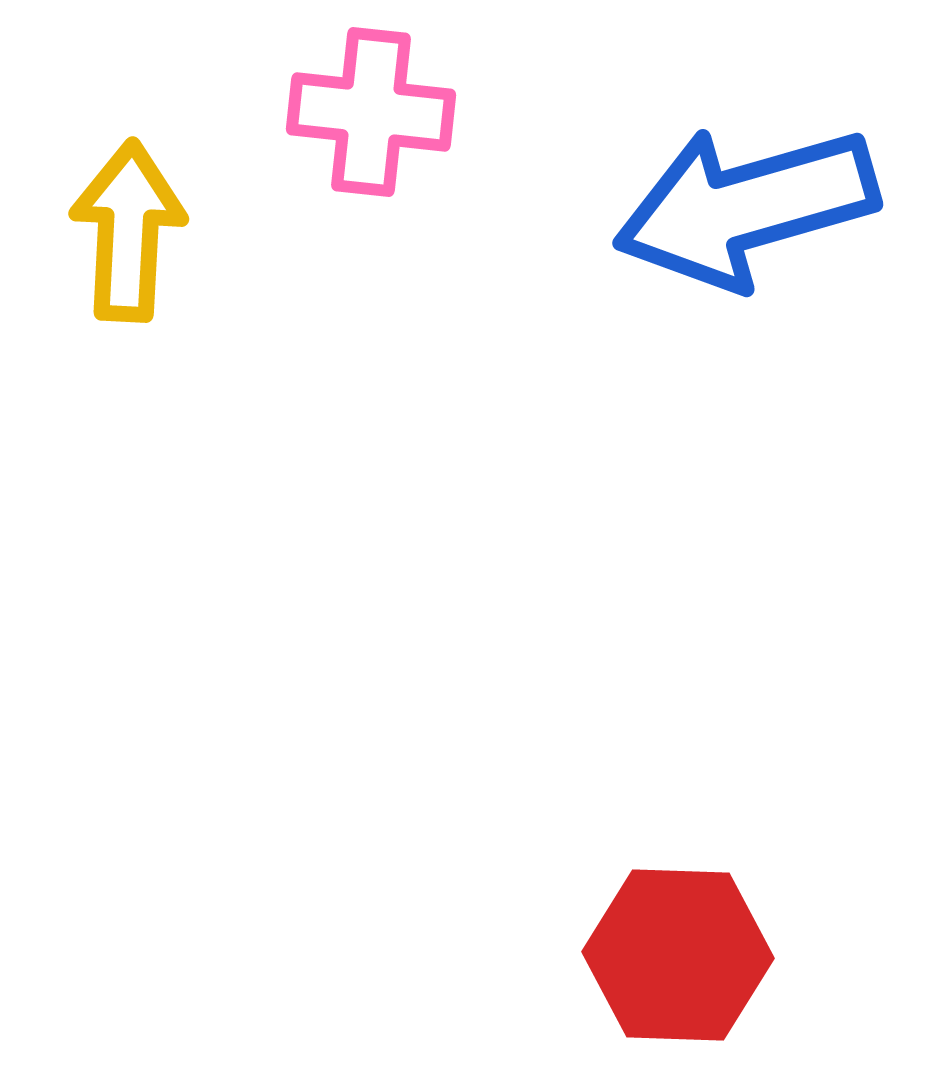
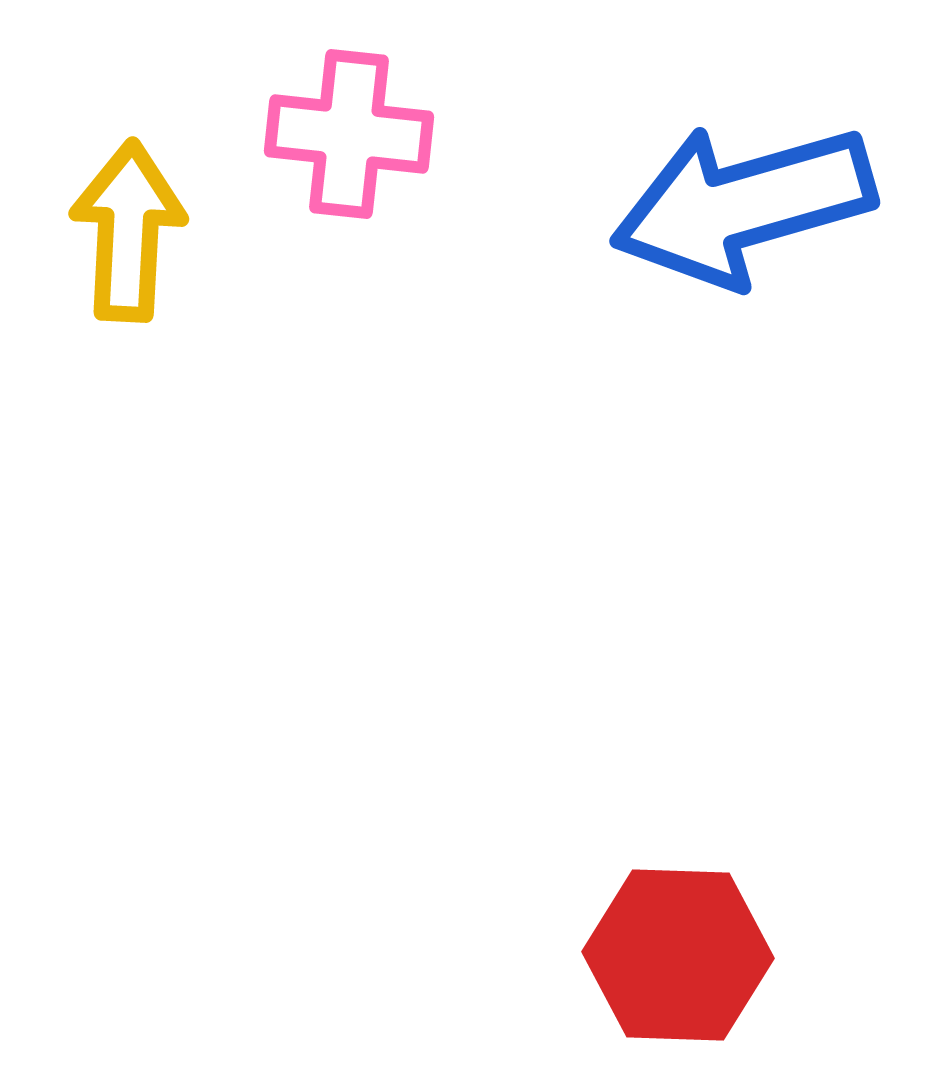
pink cross: moved 22 px left, 22 px down
blue arrow: moved 3 px left, 2 px up
